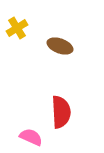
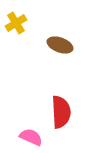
yellow cross: moved 1 px left, 5 px up
brown ellipse: moved 1 px up
